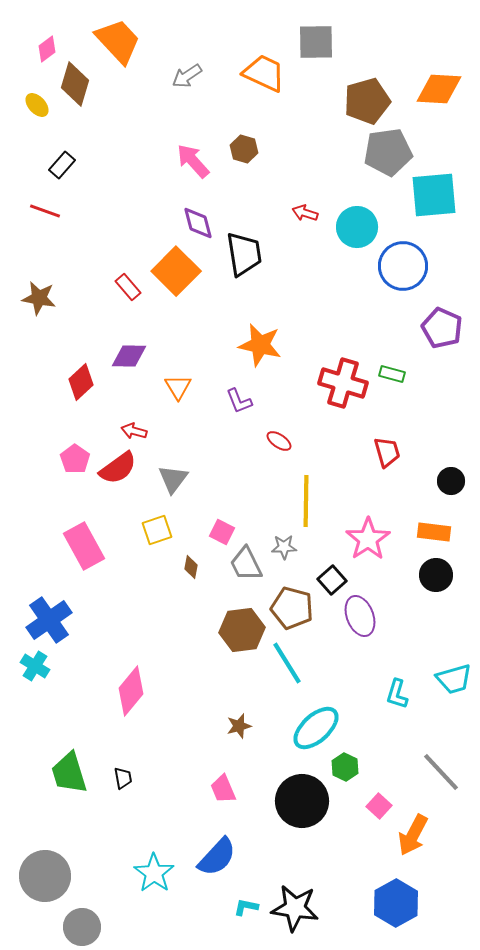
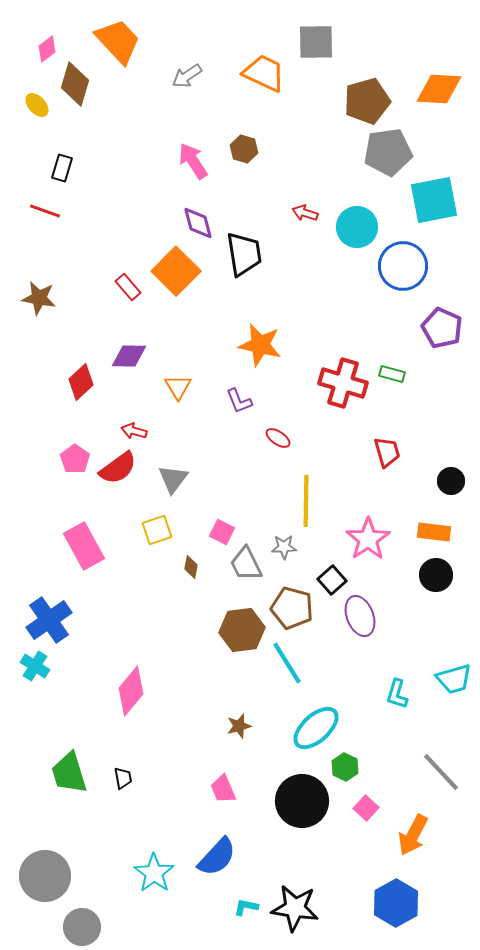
pink arrow at (193, 161): rotated 9 degrees clockwise
black rectangle at (62, 165): moved 3 px down; rotated 24 degrees counterclockwise
cyan square at (434, 195): moved 5 px down; rotated 6 degrees counterclockwise
red ellipse at (279, 441): moved 1 px left, 3 px up
pink square at (379, 806): moved 13 px left, 2 px down
